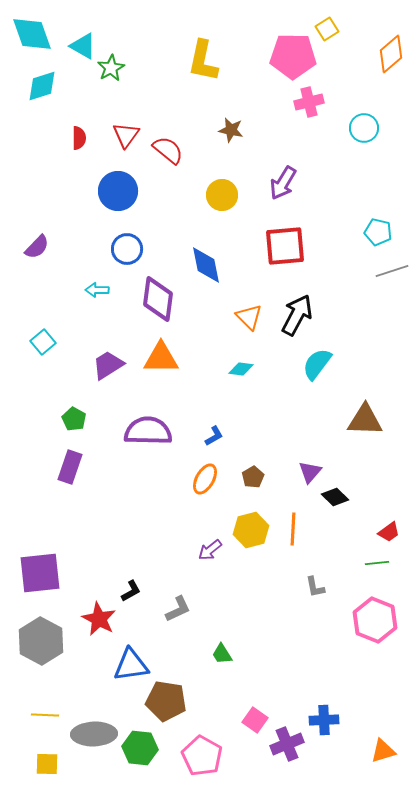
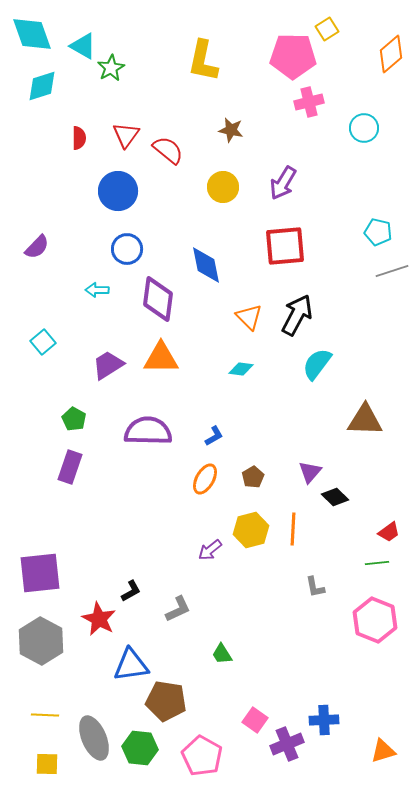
yellow circle at (222, 195): moved 1 px right, 8 px up
gray ellipse at (94, 734): moved 4 px down; rotated 69 degrees clockwise
